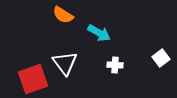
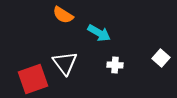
white square: rotated 12 degrees counterclockwise
